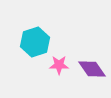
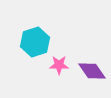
purple diamond: moved 2 px down
